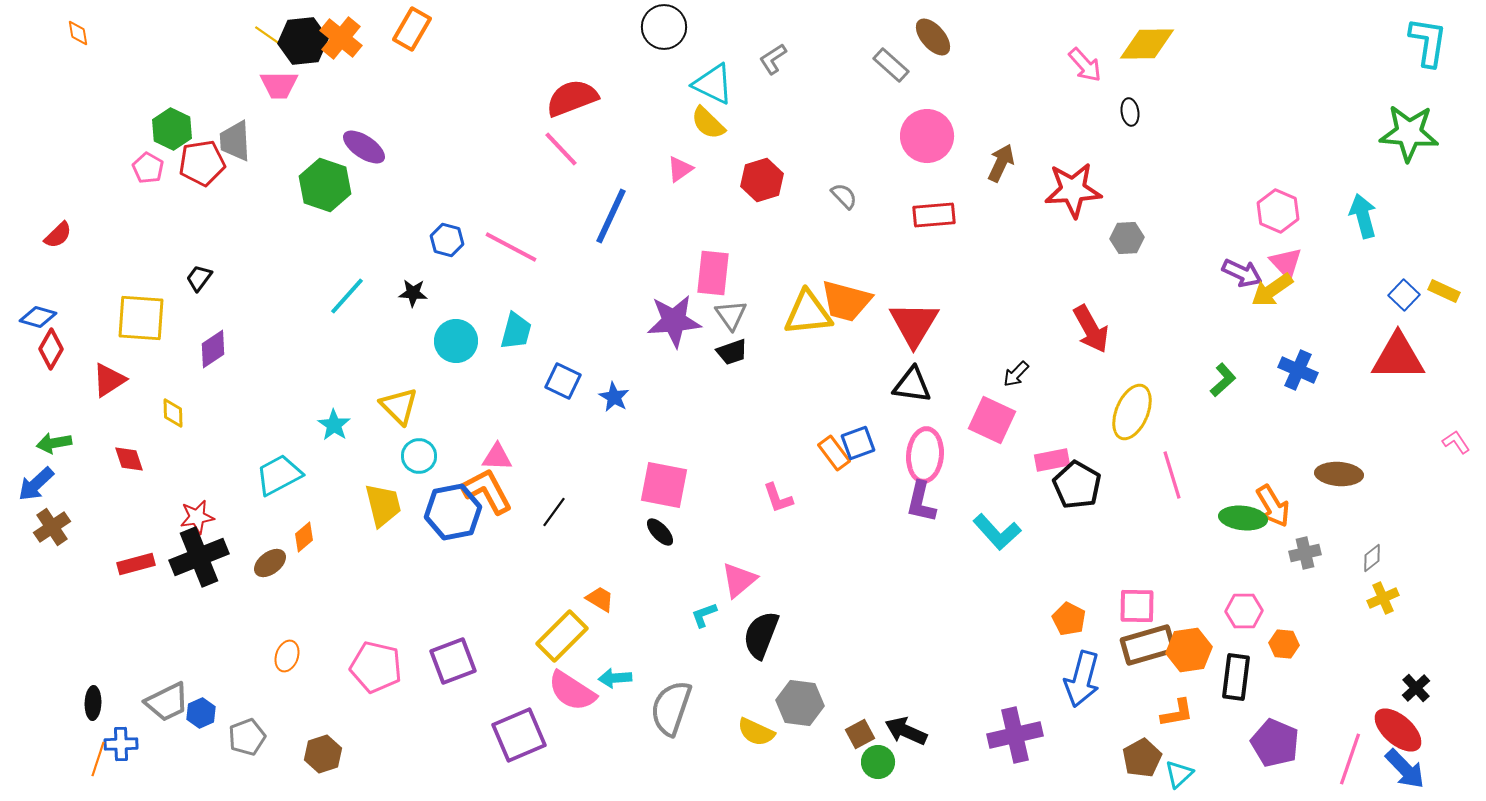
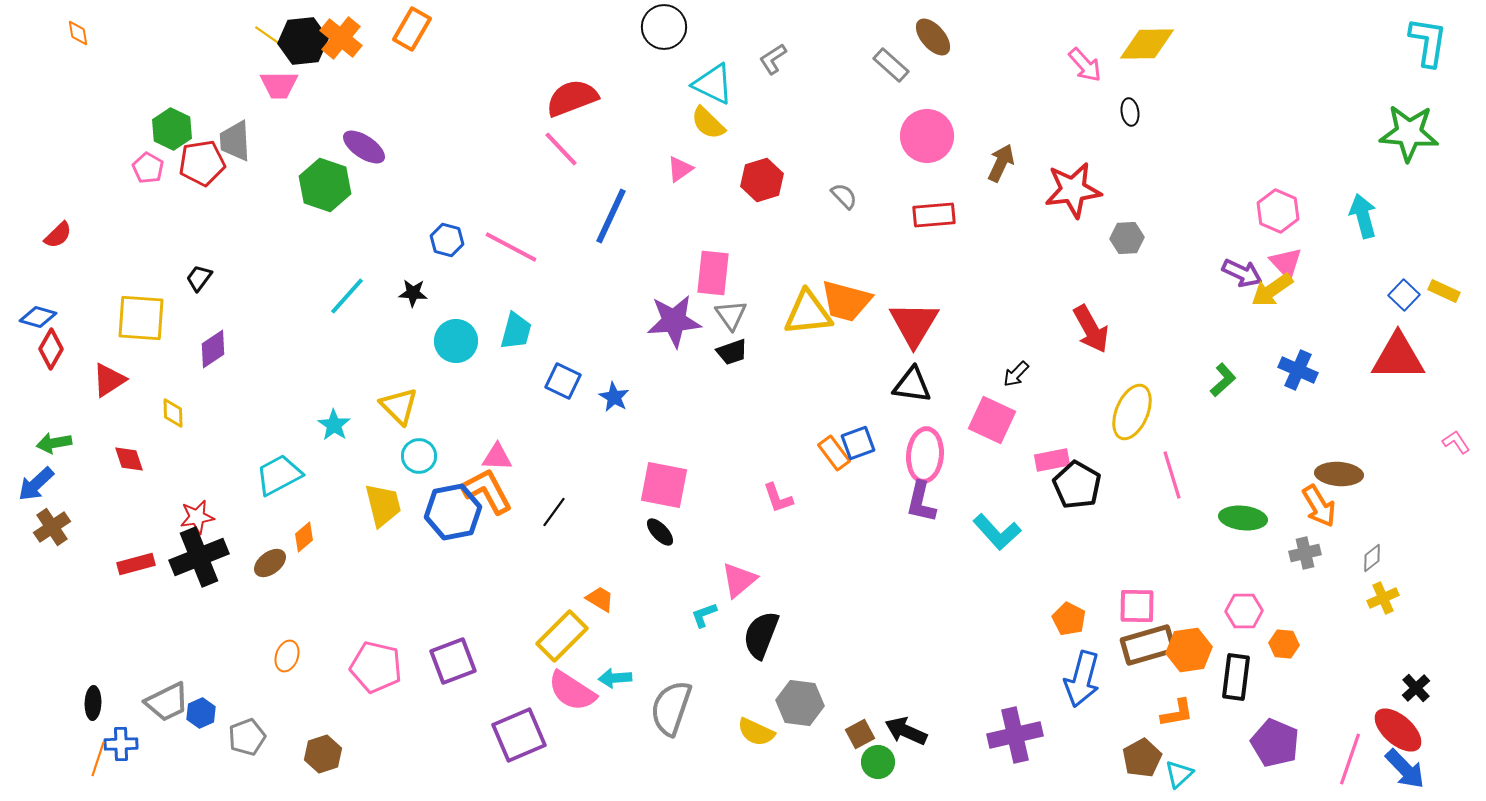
red star at (1073, 190): rotated 4 degrees counterclockwise
orange arrow at (1273, 506): moved 46 px right
